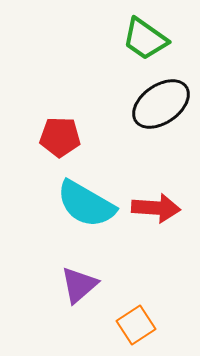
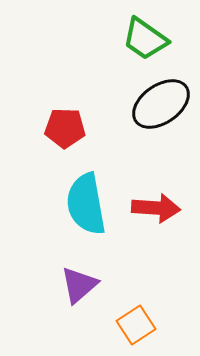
red pentagon: moved 5 px right, 9 px up
cyan semicircle: rotated 50 degrees clockwise
